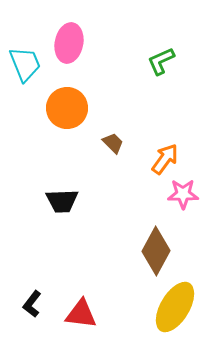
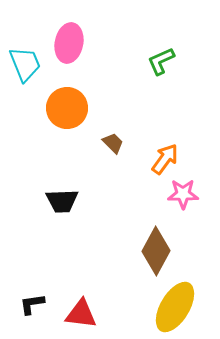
black L-shape: rotated 44 degrees clockwise
